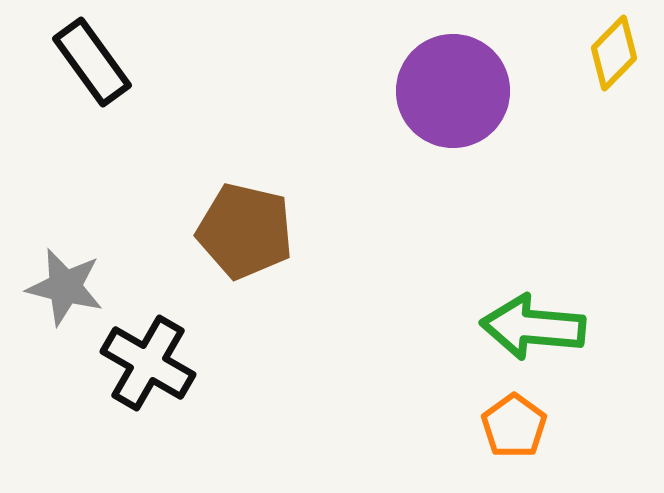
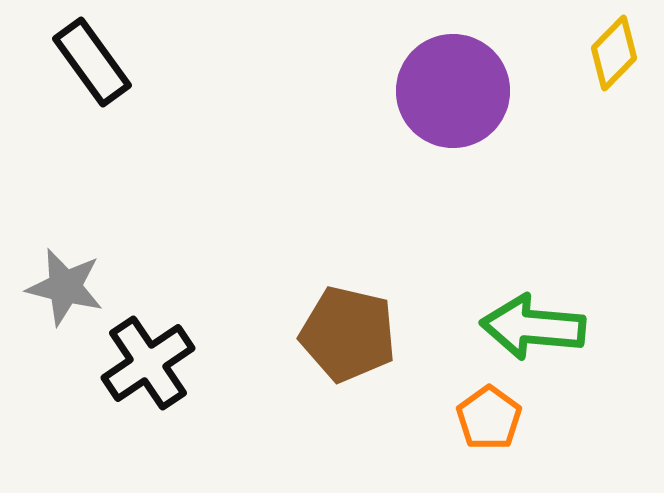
brown pentagon: moved 103 px right, 103 px down
black cross: rotated 26 degrees clockwise
orange pentagon: moved 25 px left, 8 px up
